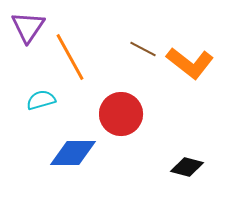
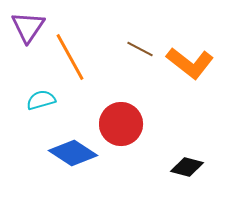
brown line: moved 3 px left
red circle: moved 10 px down
blue diamond: rotated 33 degrees clockwise
